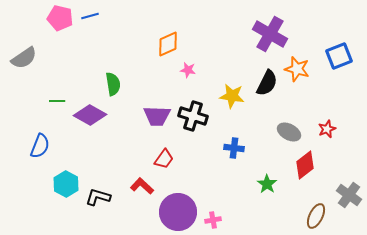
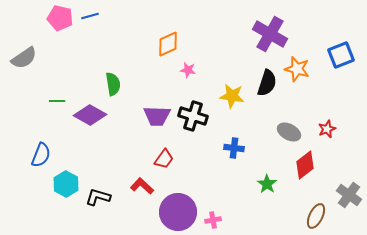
blue square: moved 2 px right, 1 px up
black semicircle: rotated 8 degrees counterclockwise
blue semicircle: moved 1 px right, 9 px down
